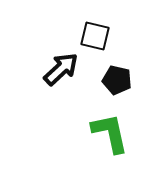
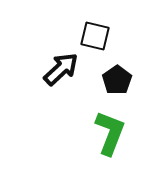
black pentagon: rotated 24 degrees clockwise
green L-shape: rotated 33 degrees clockwise
